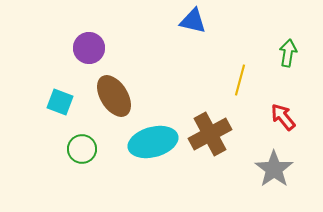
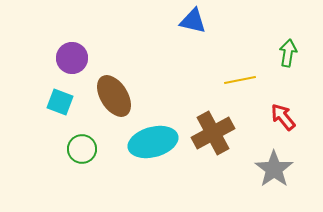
purple circle: moved 17 px left, 10 px down
yellow line: rotated 64 degrees clockwise
brown cross: moved 3 px right, 1 px up
